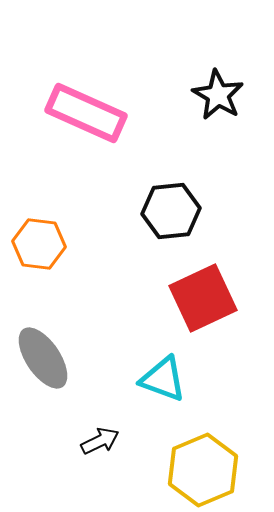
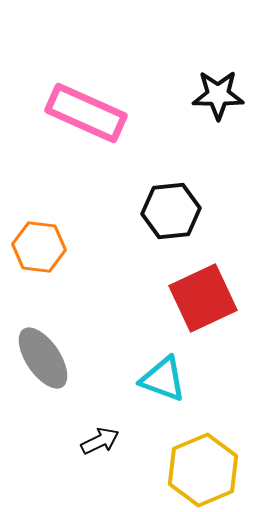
black star: rotated 30 degrees counterclockwise
orange hexagon: moved 3 px down
